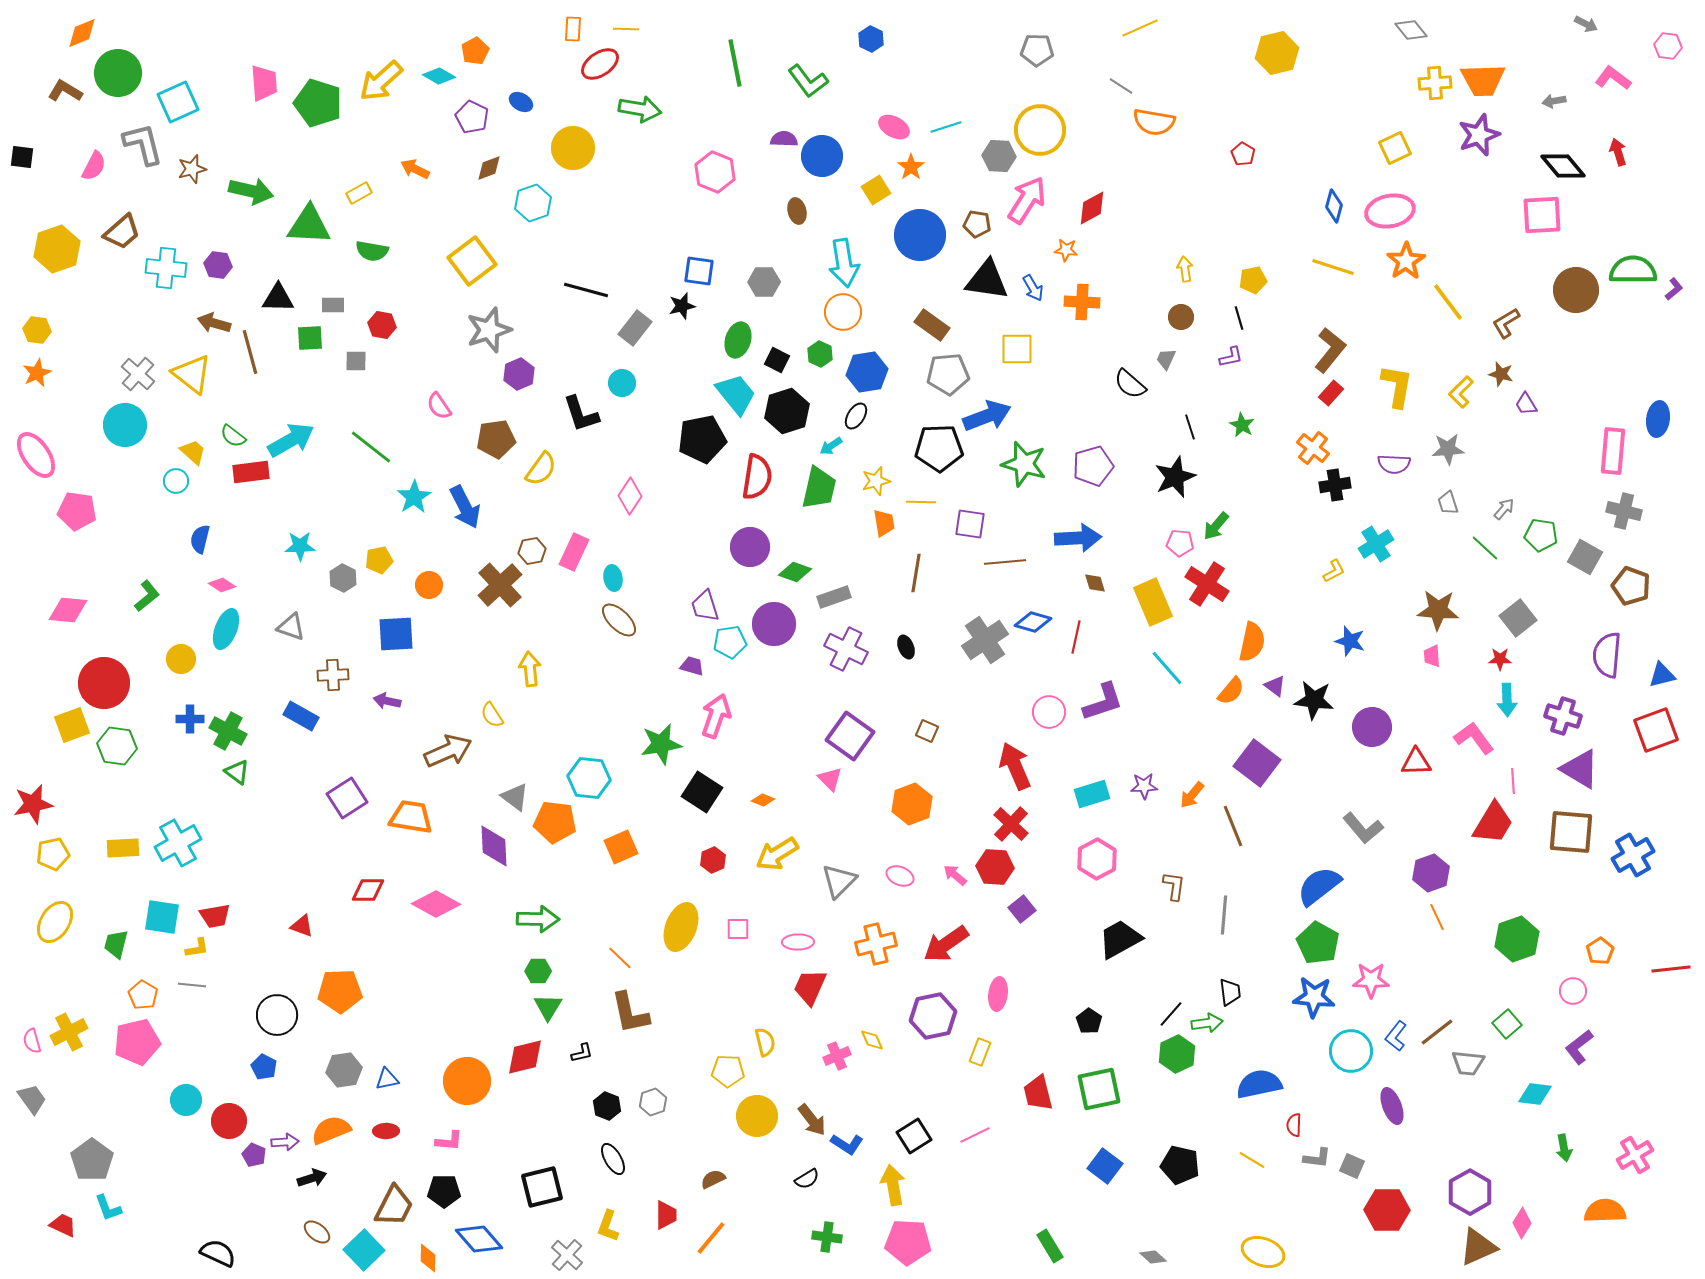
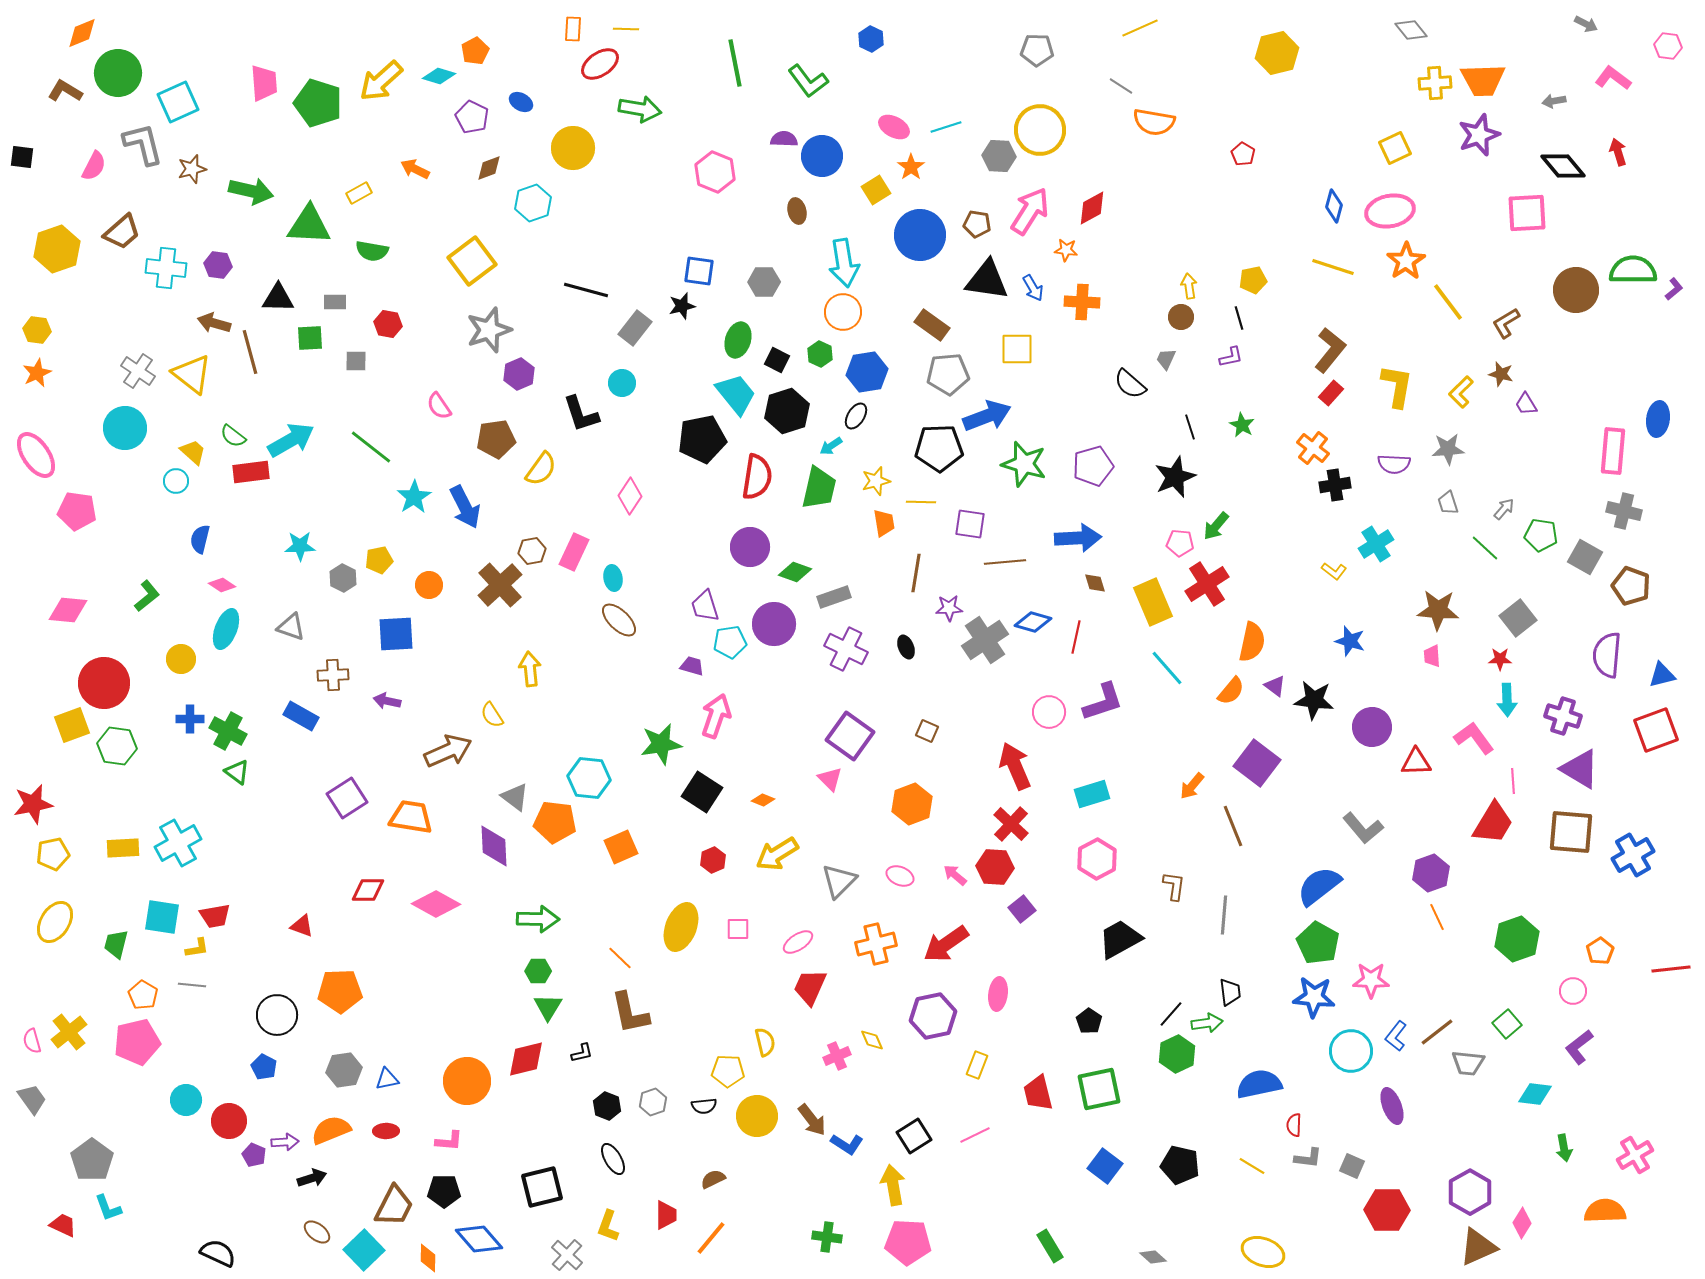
cyan diamond at (439, 76): rotated 12 degrees counterclockwise
pink arrow at (1027, 200): moved 3 px right, 11 px down
pink square at (1542, 215): moved 15 px left, 2 px up
yellow arrow at (1185, 269): moved 4 px right, 17 px down
gray rectangle at (333, 305): moved 2 px right, 3 px up
red hexagon at (382, 325): moved 6 px right, 1 px up
gray cross at (138, 374): moved 3 px up; rotated 8 degrees counterclockwise
cyan circle at (125, 425): moved 3 px down
yellow L-shape at (1334, 571): rotated 65 degrees clockwise
red cross at (1207, 584): rotated 24 degrees clockwise
purple star at (1144, 786): moved 195 px left, 178 px up
orange arrow at (1192, 795): moved 9 px up
pink ellipse at (798, 942): rotated 32 degrees counterclockwise
yellow cross at (69, 1032): rotated 12 degrees counterclockwise
yellow rectangle at (980, 1052): moved 3 px left, 13 px down
red diamond at (525, 1057): moved 1 px right, 2 px down
gray L-shape at (1317, 1158): moved 9 px left
yellow line at (1252, 1160): moved 6 px down
black semicircle at (807, 1179): moved 103 px left, 73 px up; rotated 25 degrees clockwise
